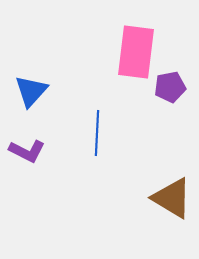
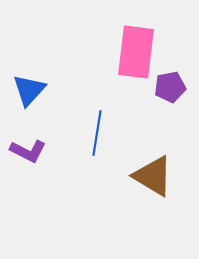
blue triangle: moved 2 px left, 1 px up
blue line: rotated 6 degrees clockwise
purple L-shape: moved 1 px right
brown triangle: moved 19 px left, 22 px up
